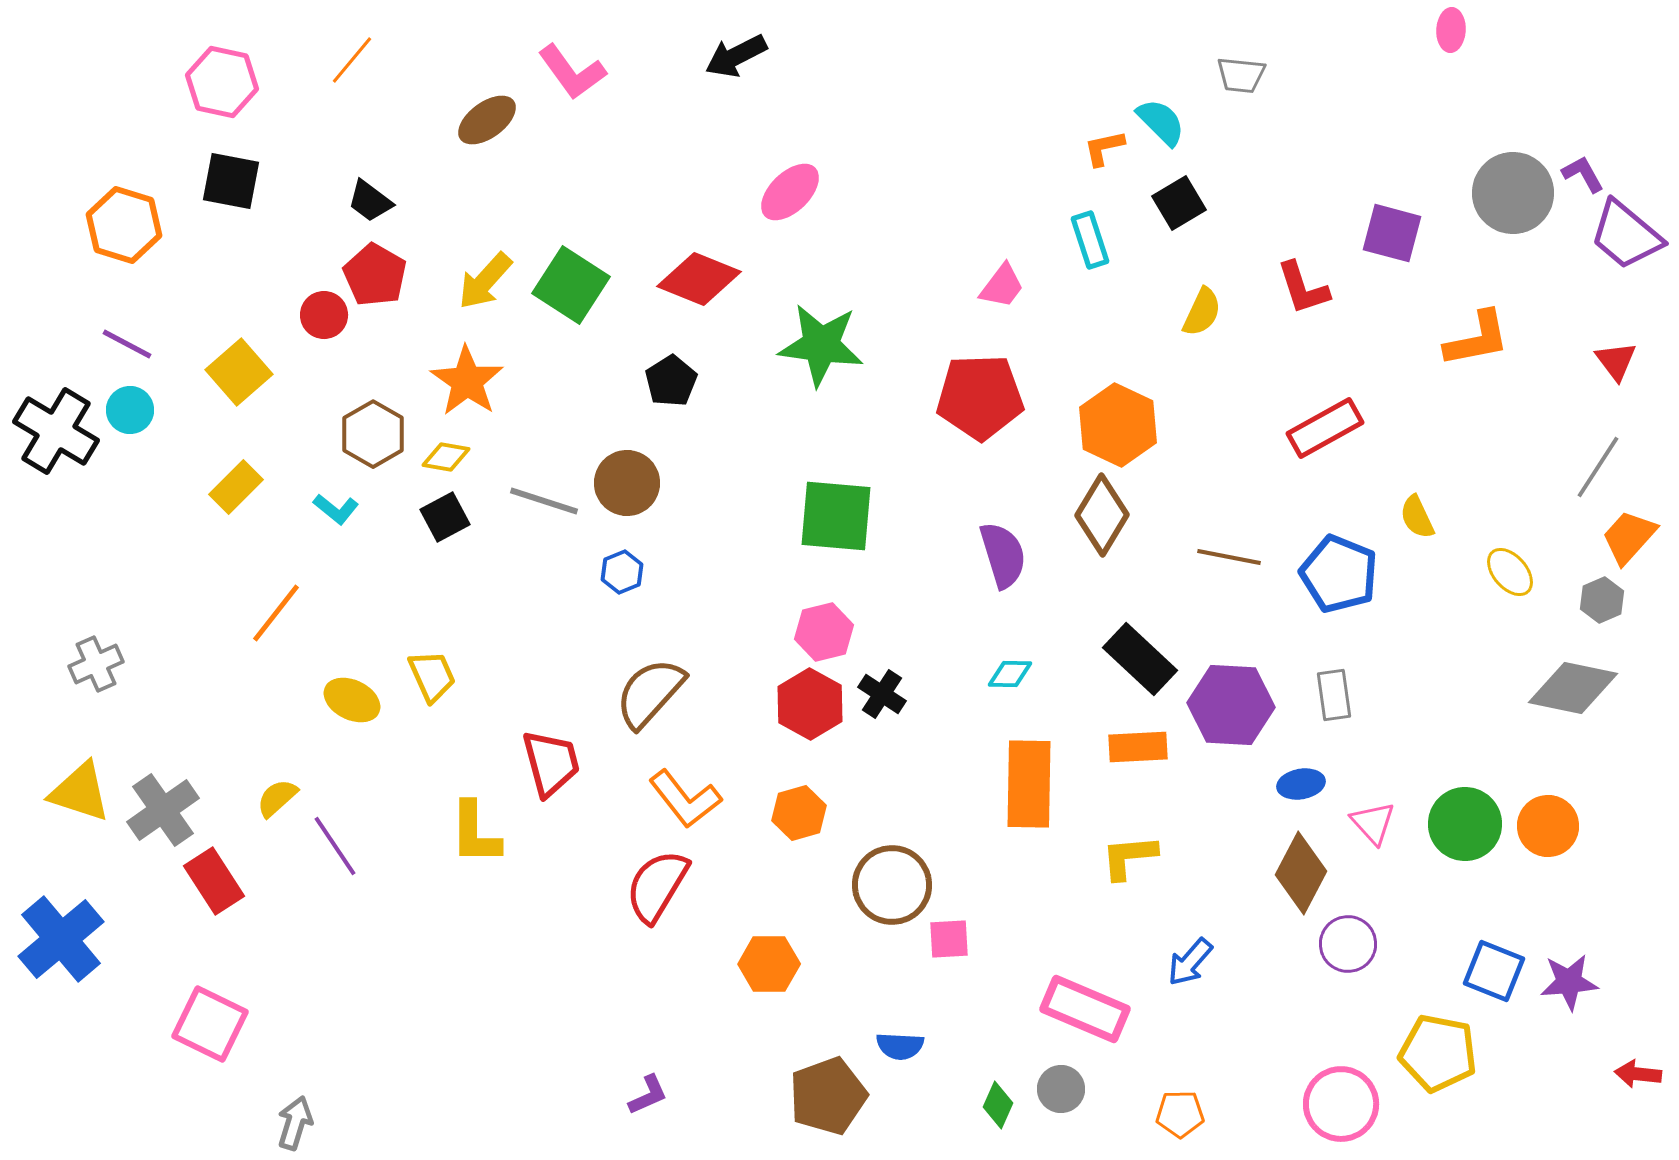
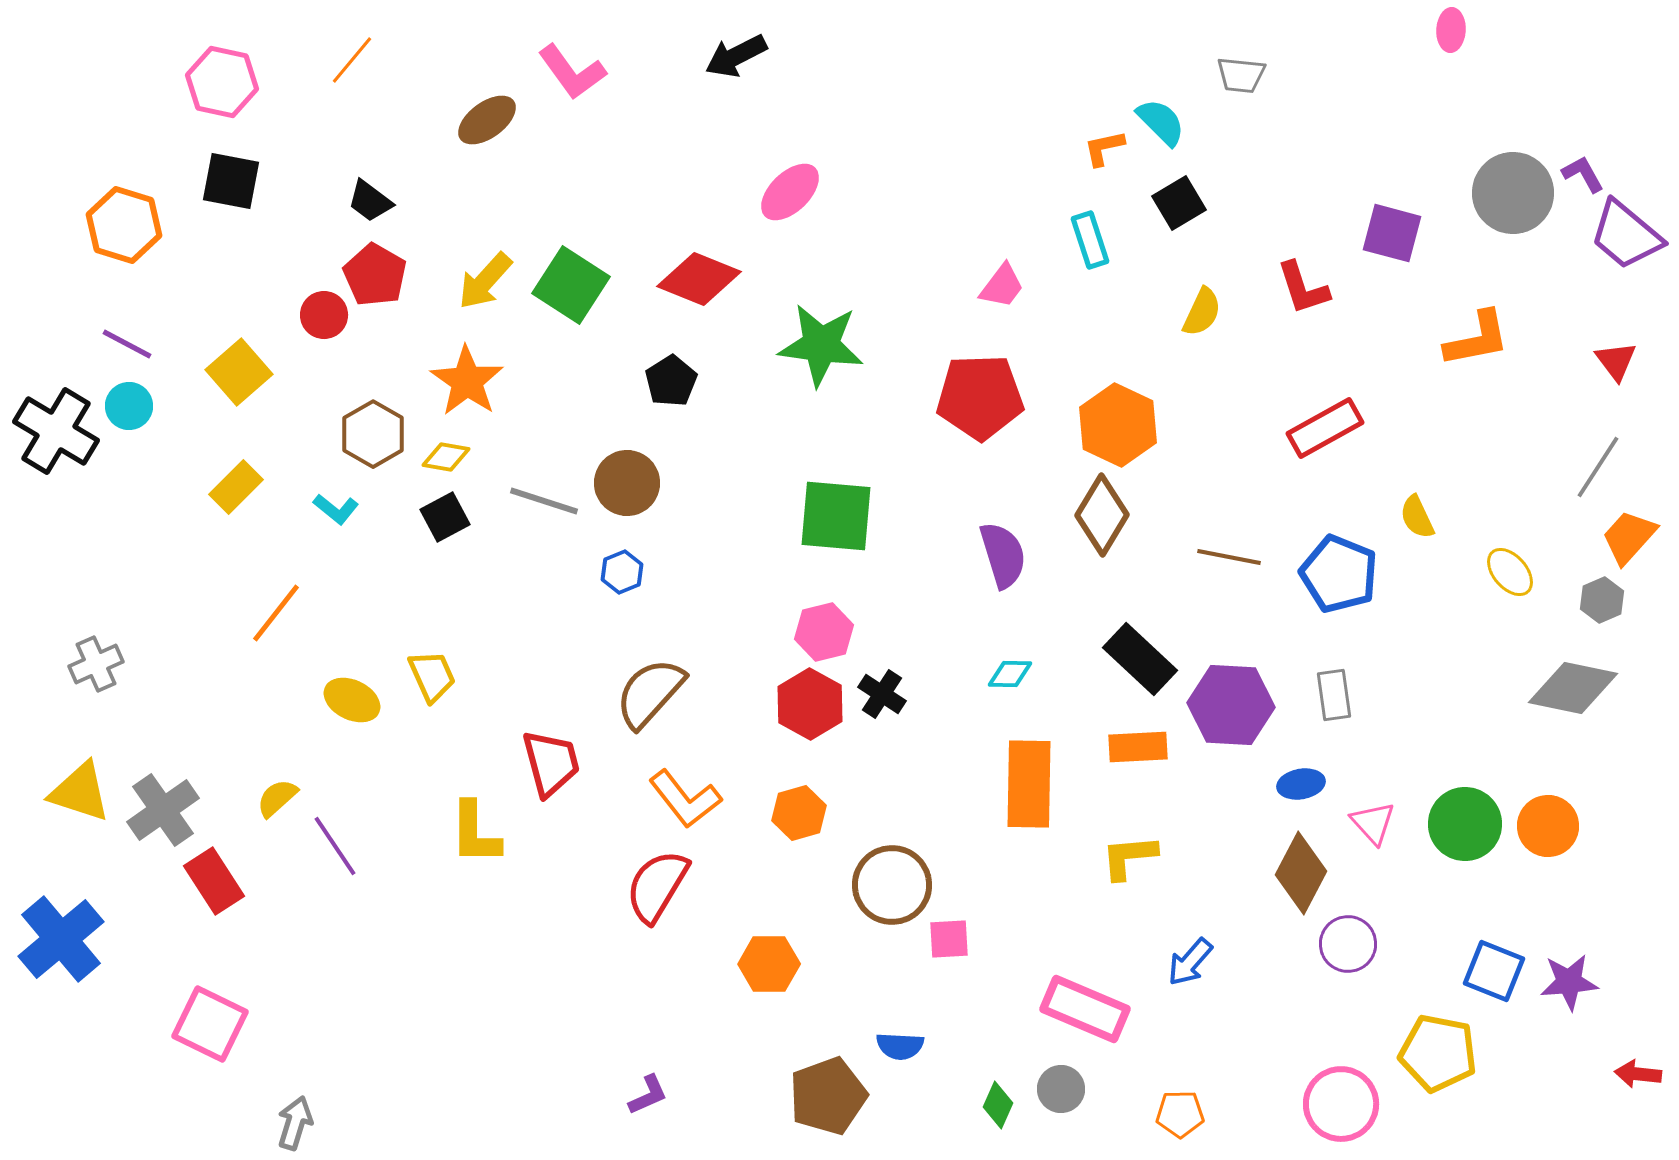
cyan circle at (130, 410): moved 1 px left, 4 px up
